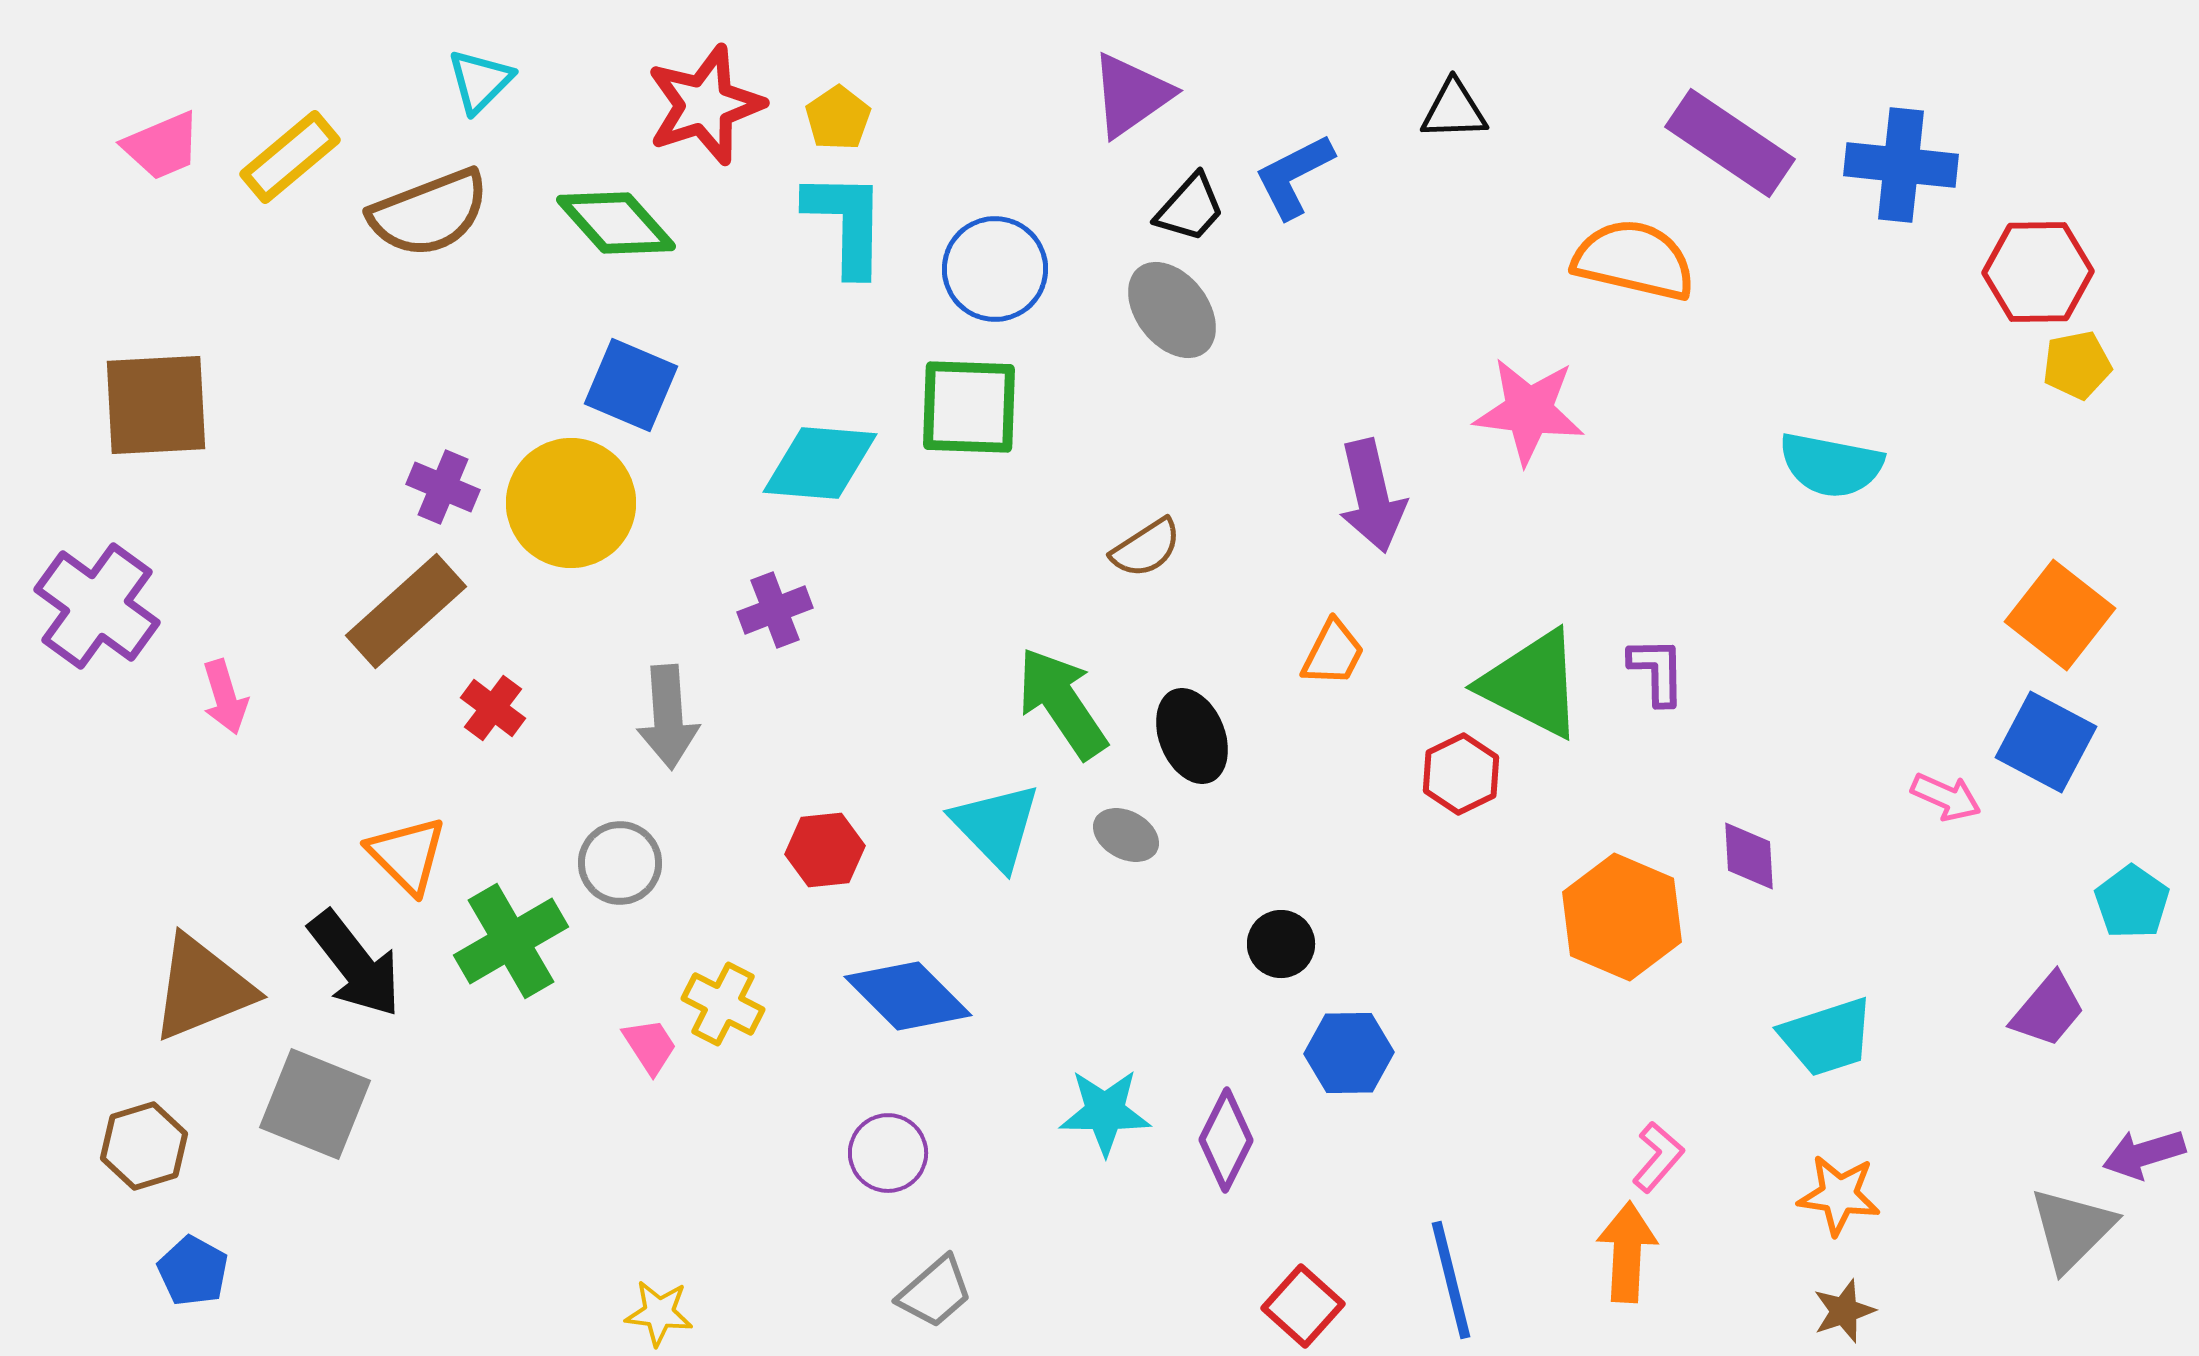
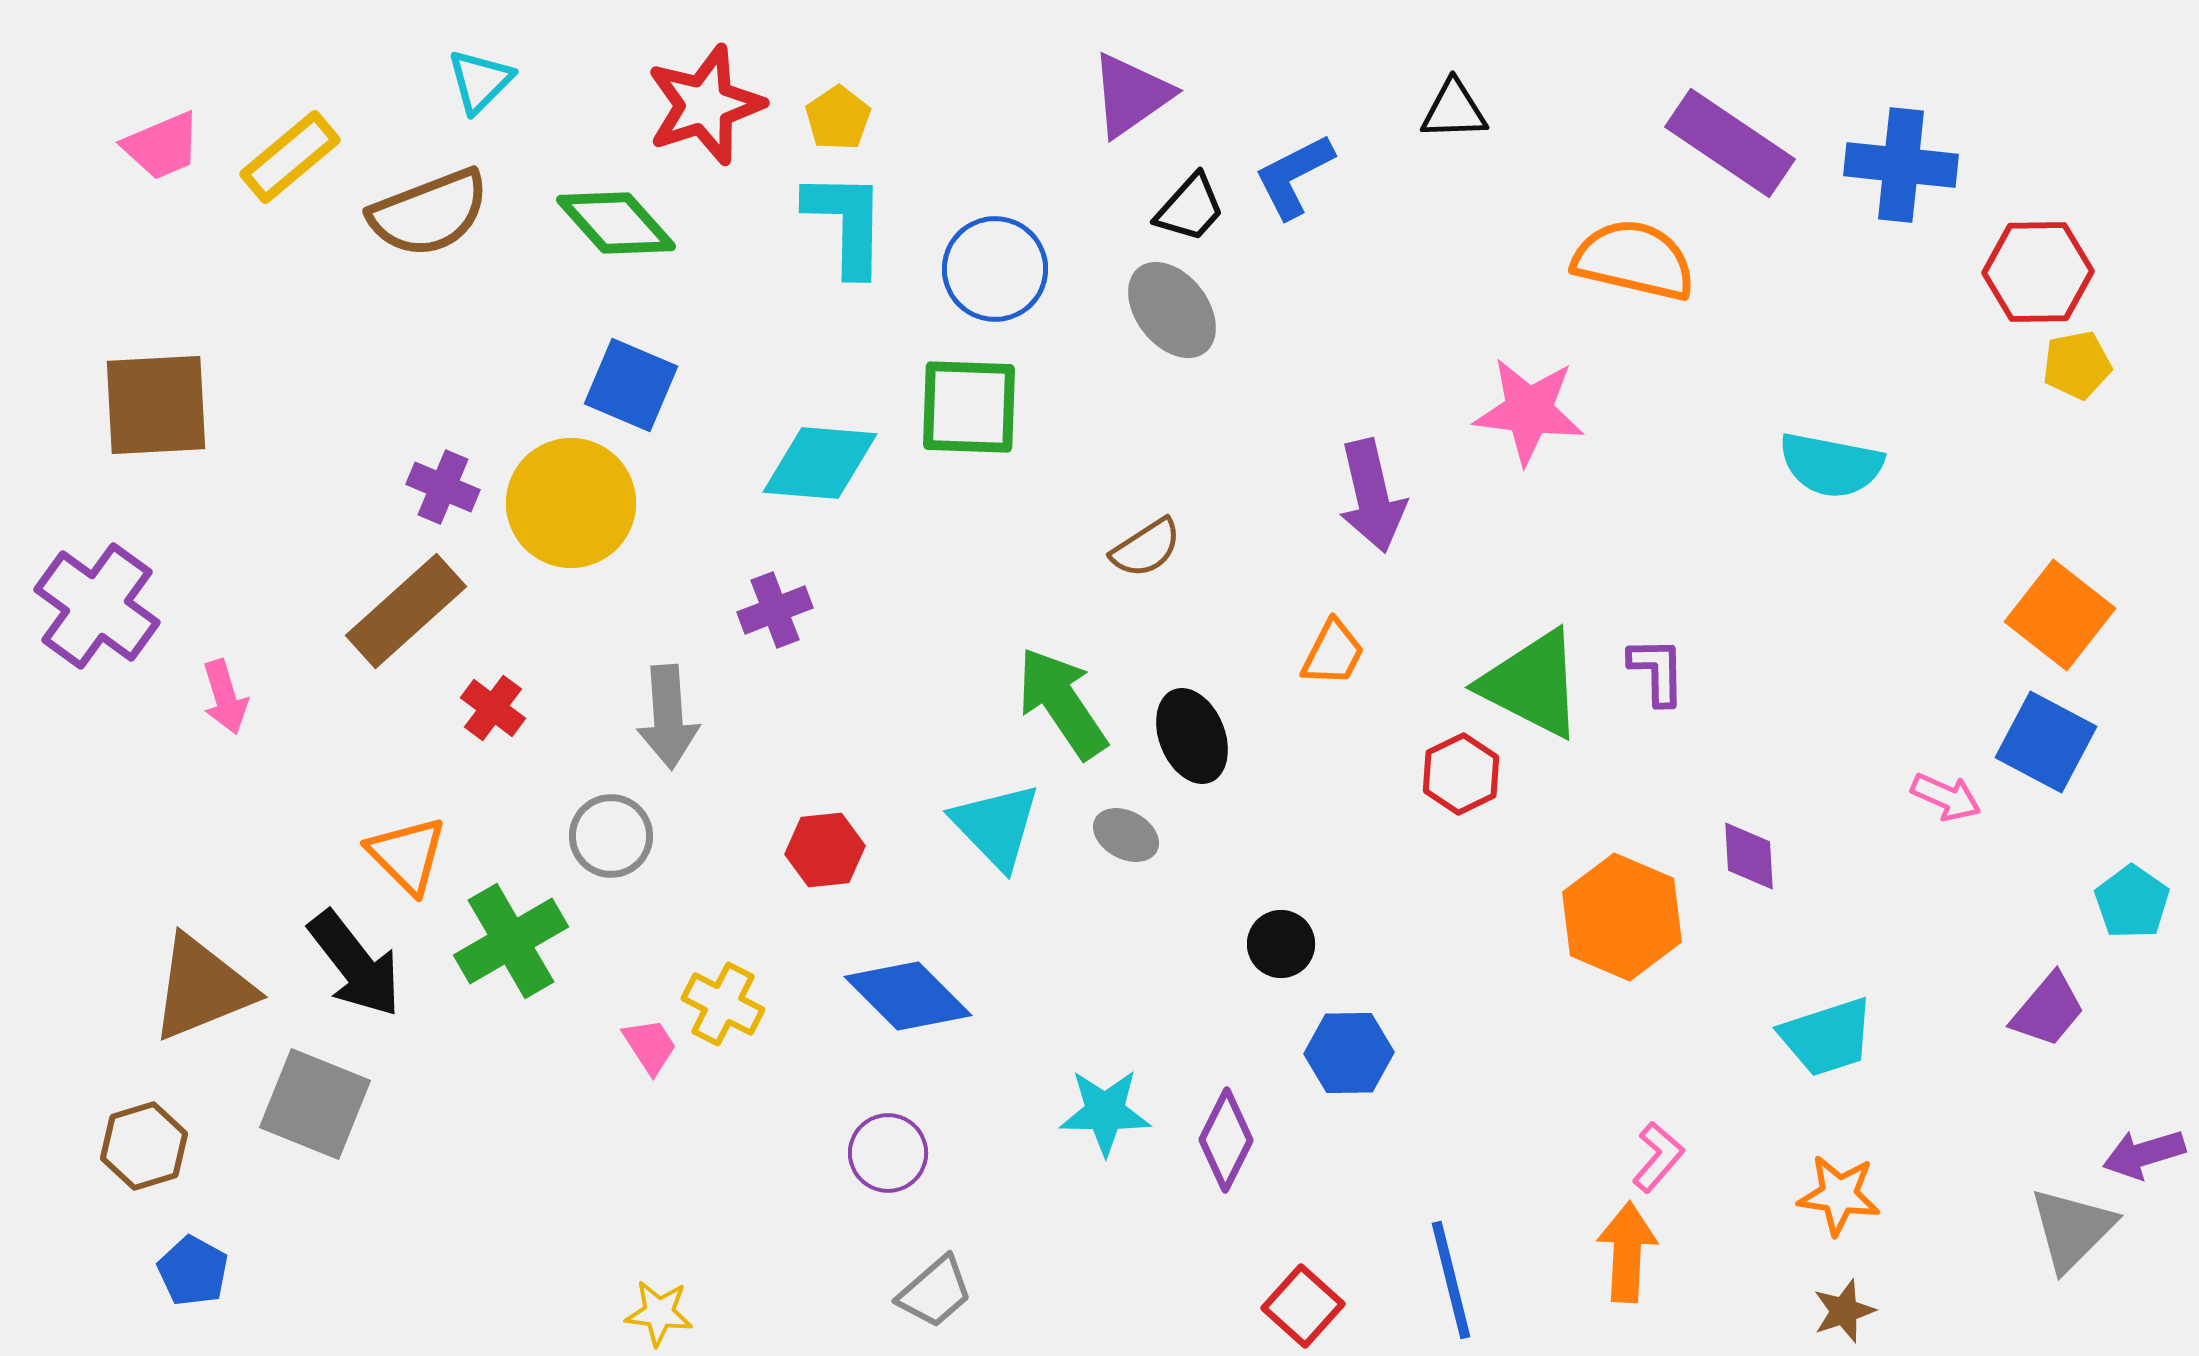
gray circle at (620, 863): moved 9 px left, 27 px up
